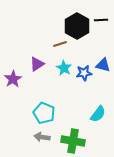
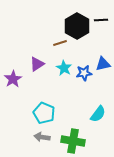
brown line: moved 1 px up
blue triangle: moved 1 px up; rotated 28 degrees counterclockwise
